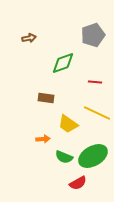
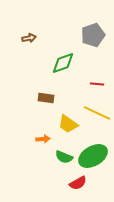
red line: moved 2 px right, 2 px down
